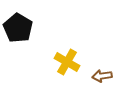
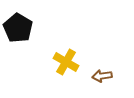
yellow cross: moved 1 px left
